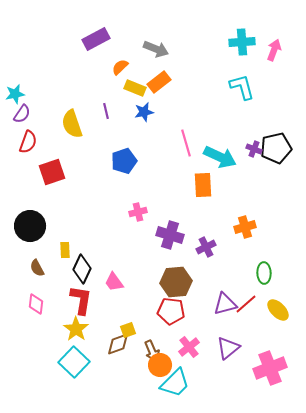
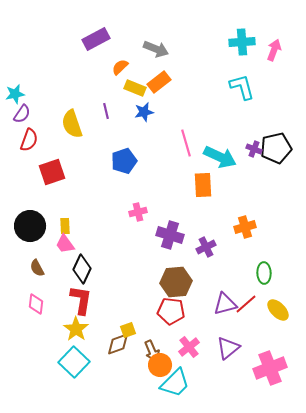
red semicircle at (28, 142): moved 1 px right, 2 px up
yellow rectangle at (65, 250): moved 24 px up
pink trapezoid at (114, 282): moved 49 px left, 38 px up
